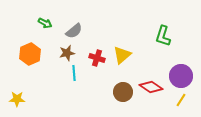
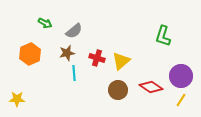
yellow triangle: moved 1 px left, 6 px down
brown circle: moved 5 px left, 2 px up
